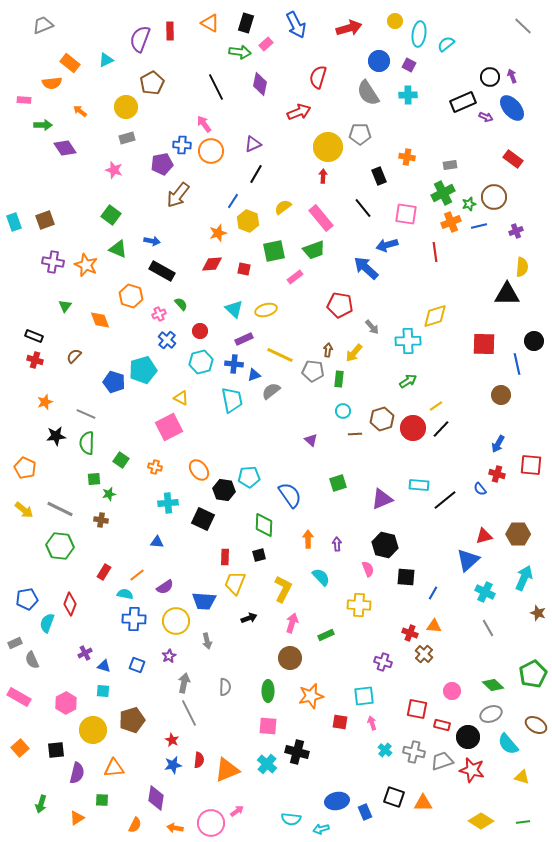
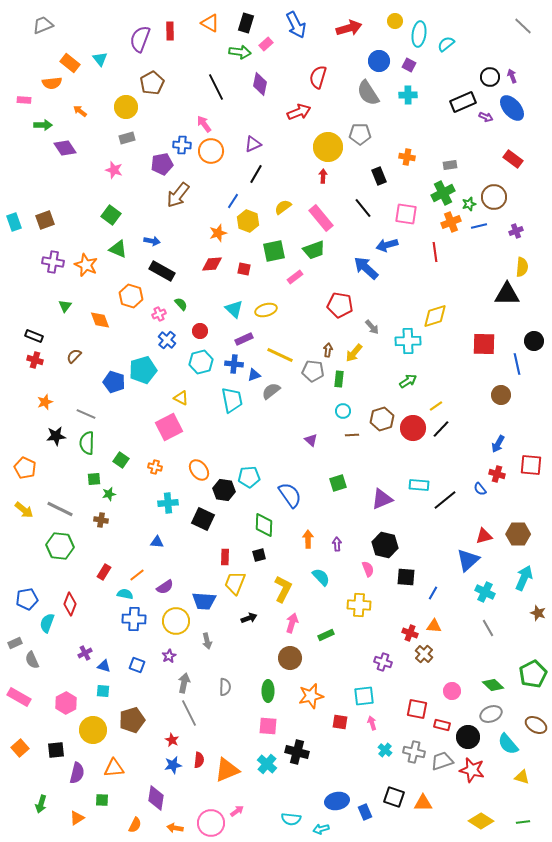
cyan triangle at (106, 60): moved 6 px left, 1 px up; rotated 42 degrees counterclockwise
brown line at (355, 434): moved 3 px left, 1 px down
